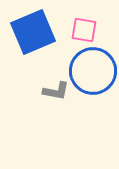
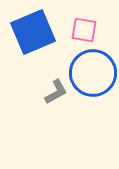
blue circle: moved 2 px down
gray L-shape: moved 1 px down; rotated 40 degrees counterclockwise
